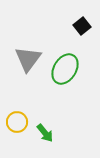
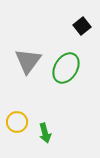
gray triangle: moved 2 px down
green ellipse: moved 1 px right, 1 px up
green arrow: rotated 24 degrees clockwise
